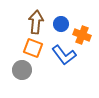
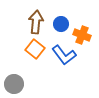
orange square: moved 2 px right, 1 px down; rotated 18 degrees clockwise
gray circle: moved 8 px left, 14 px down
